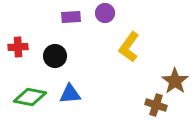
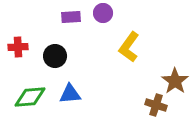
purple circle: moved 2 px left
green diamond: rotated 16 degrees counterclockwise
